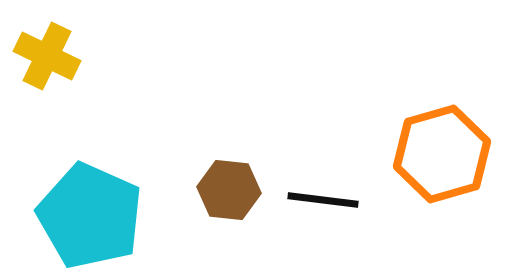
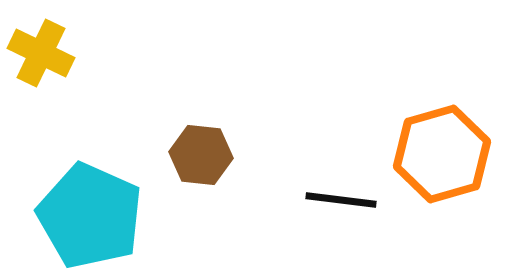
yellow cross: moved 6 px left, 3 px up
brown hexagon: moved 28 px left, 35 px up
black line: moved 18 px right
